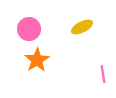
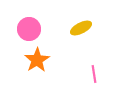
yellow ellipse: moved 1 px left, 1 px down
pink line: moved 9 px left
